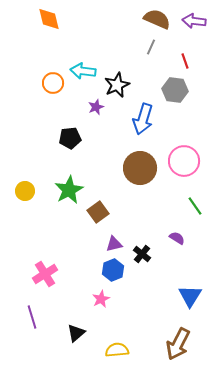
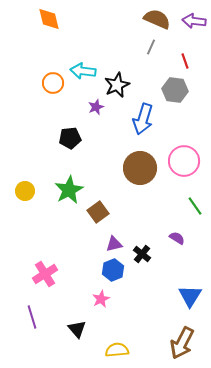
black triangle: moved 1 px right, 4 px up; rotated 30 degrees counterclockwise
brown arrow: moved 4 px right, 1 px up
